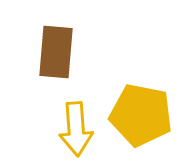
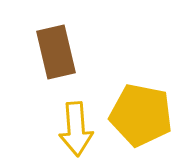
brown rectangle: rotated 18 degrees counterclockwise
